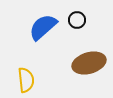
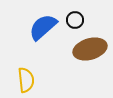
black circle: moved 2 px left
brown ellipse: moved 1 px right, 14 px up
